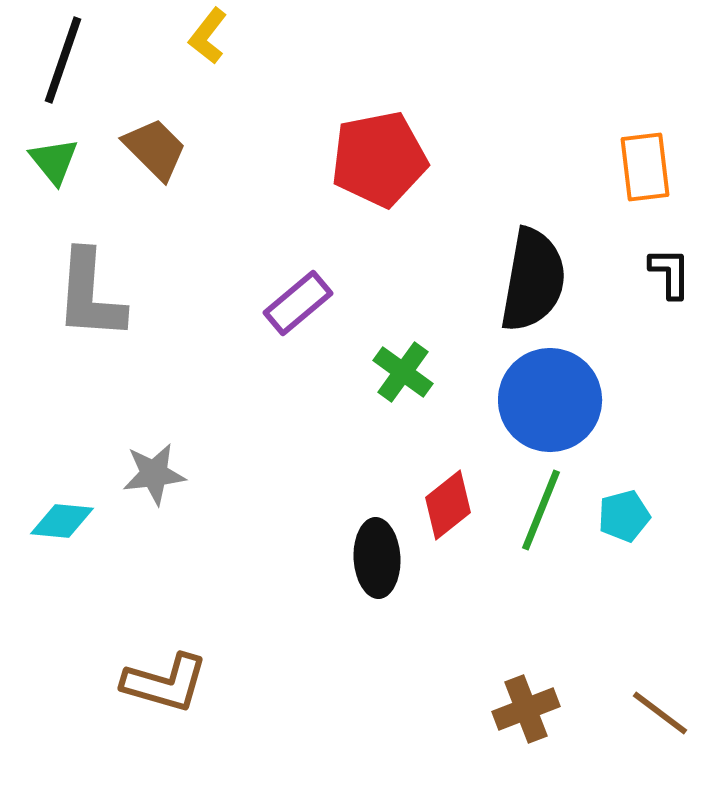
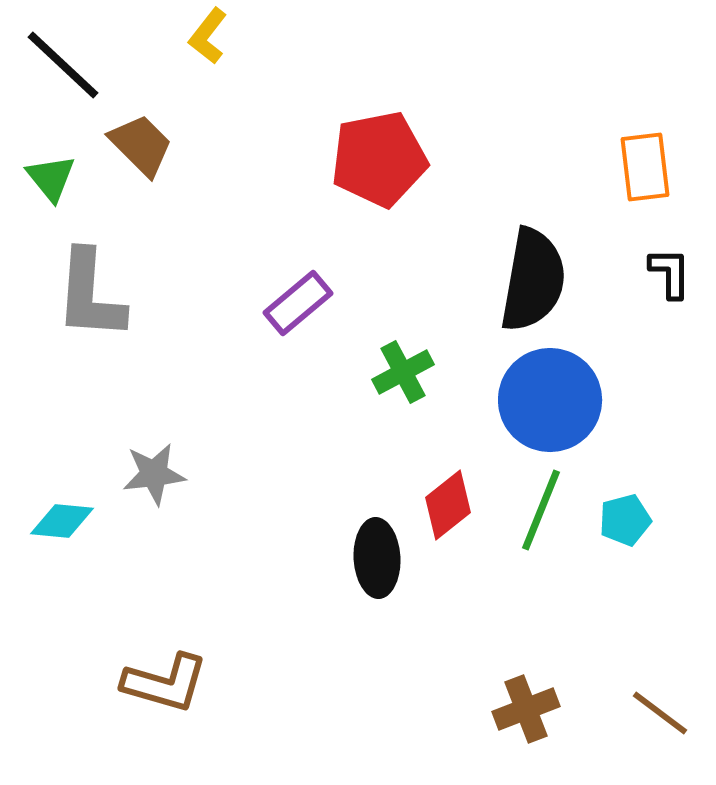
black line: moved 5 px down; rotated 66 degrees counterclockwise
brown trapezoid: moved 14 px left, 4 px up
green triangle: moved 3 px left, 17 px down
green cross: rotated 26 degrees clockwise
cyan pentagon: moved 1 px right, 4 px down
